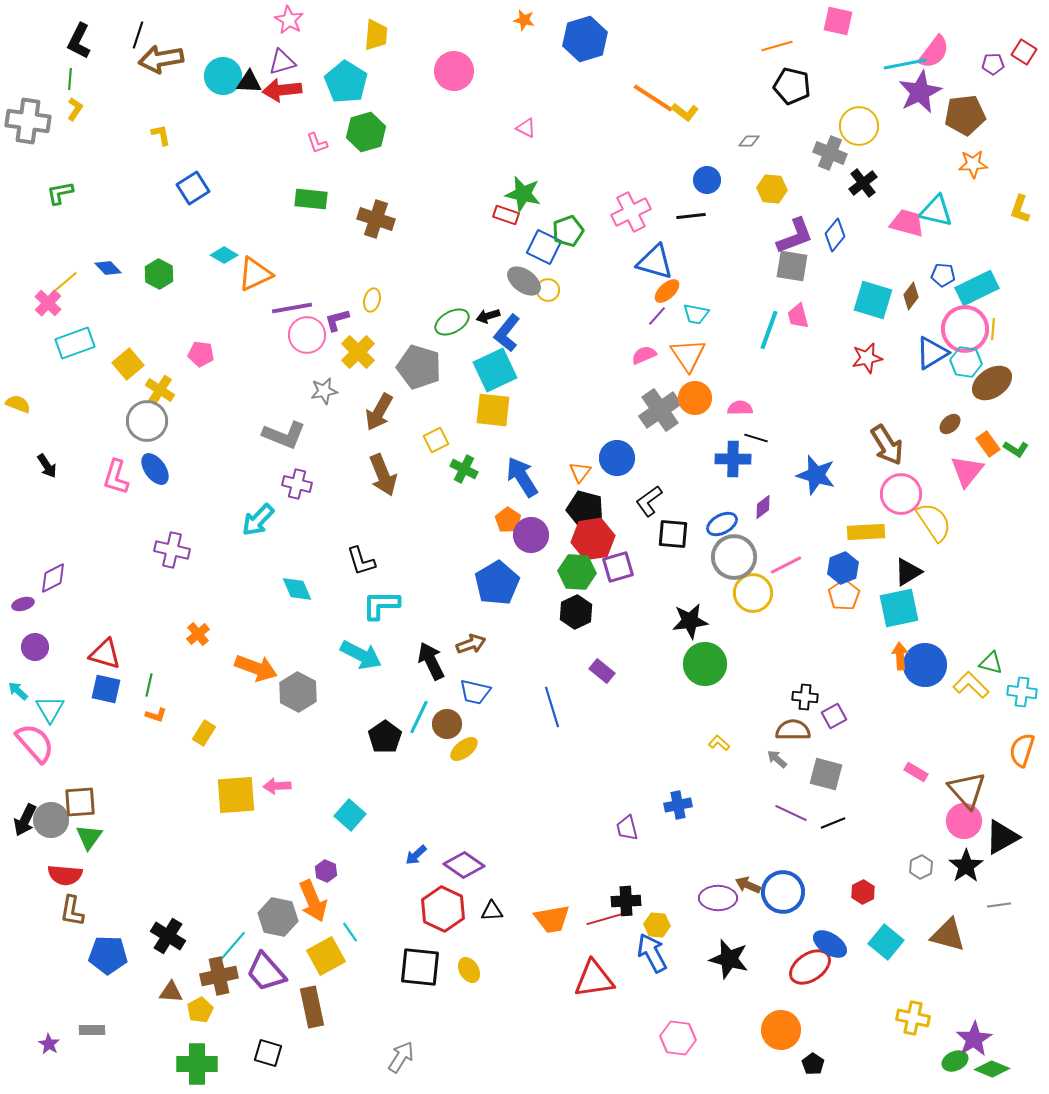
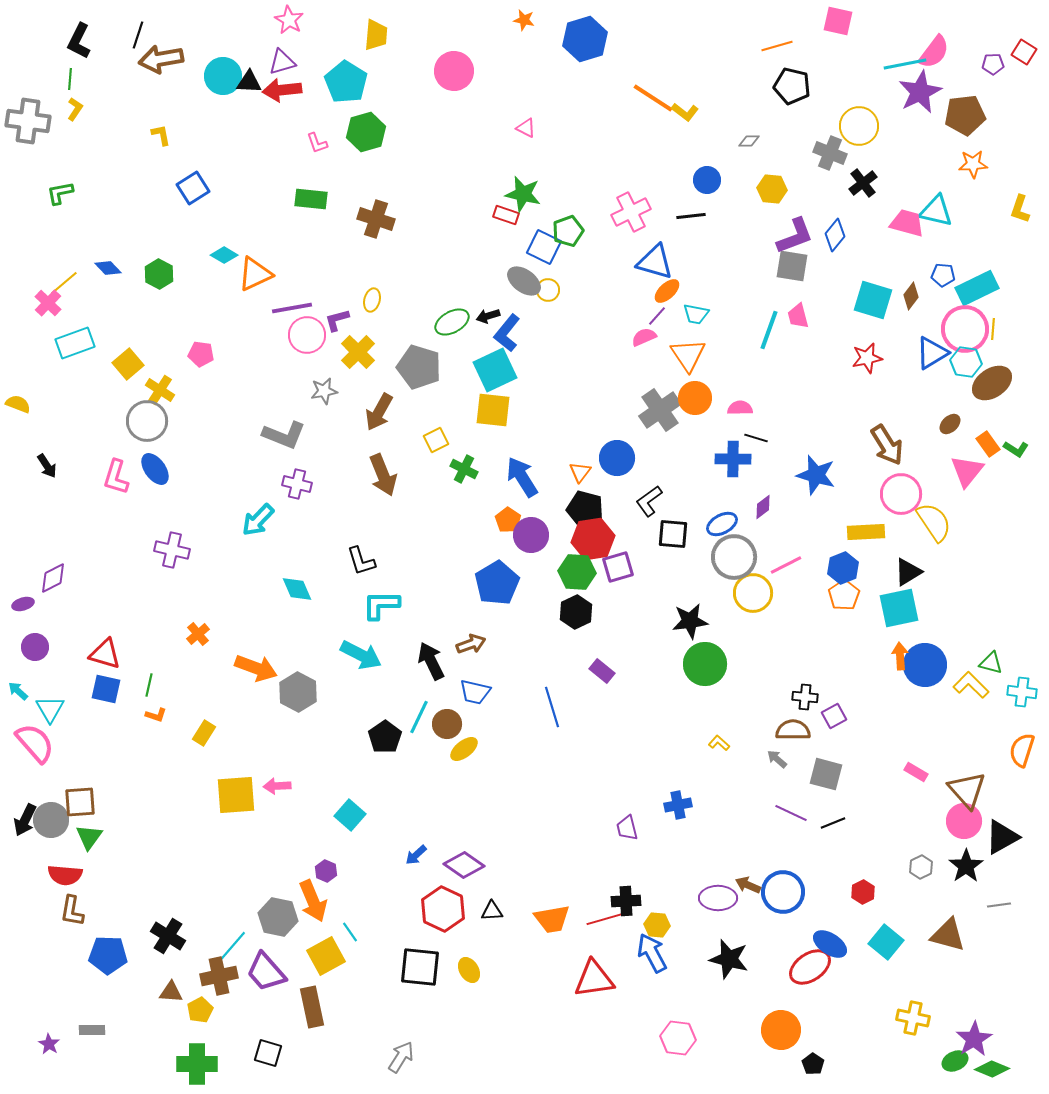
pink semicircle at (644, 355): moved 18 px up
